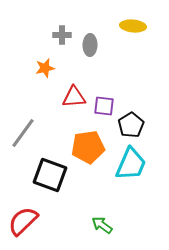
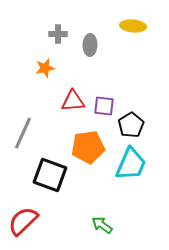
gray cross: moved 4 px left, 1 px up
red triangle: moved 1 px left, 4 px down
gray line: rotated 12 degrees counterclockwise
